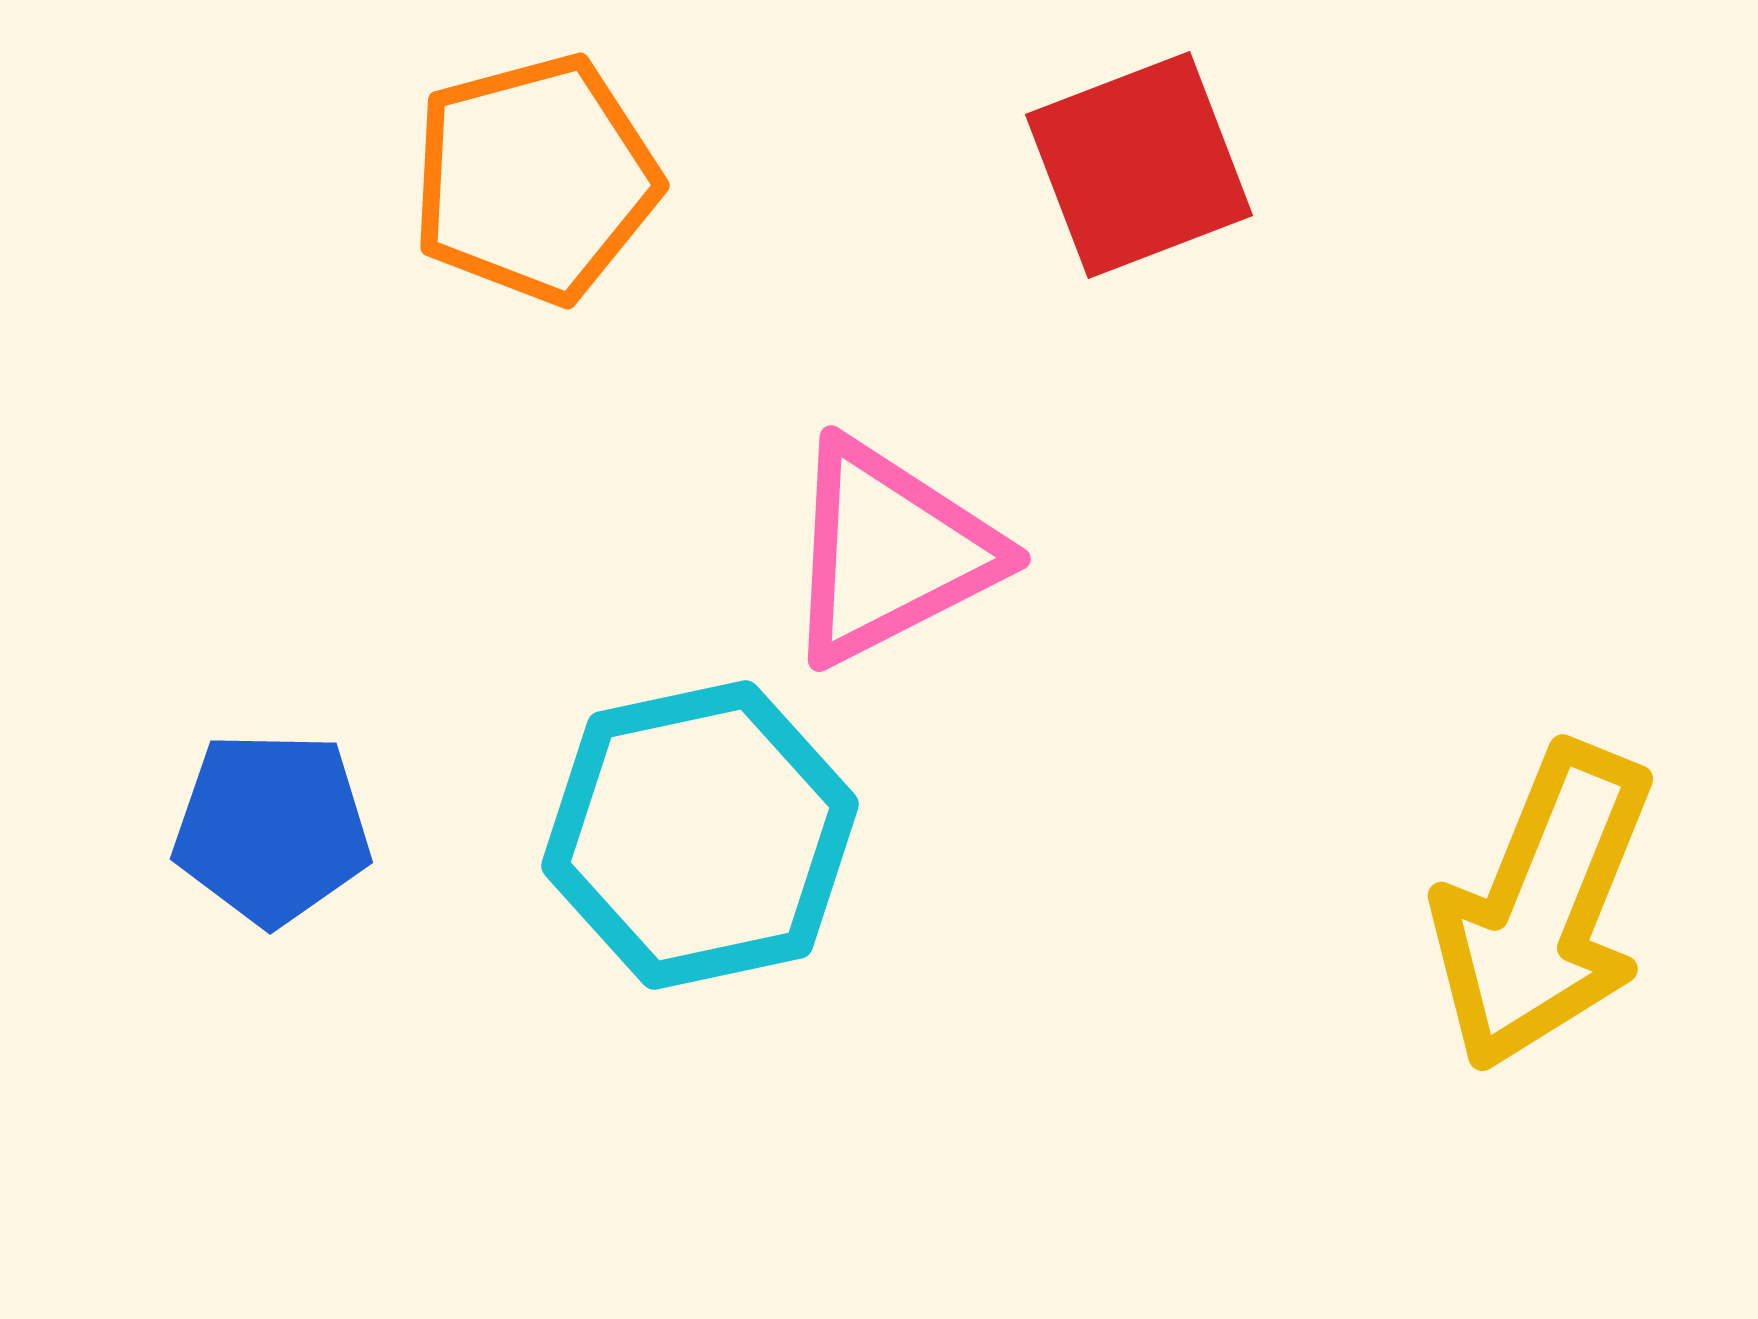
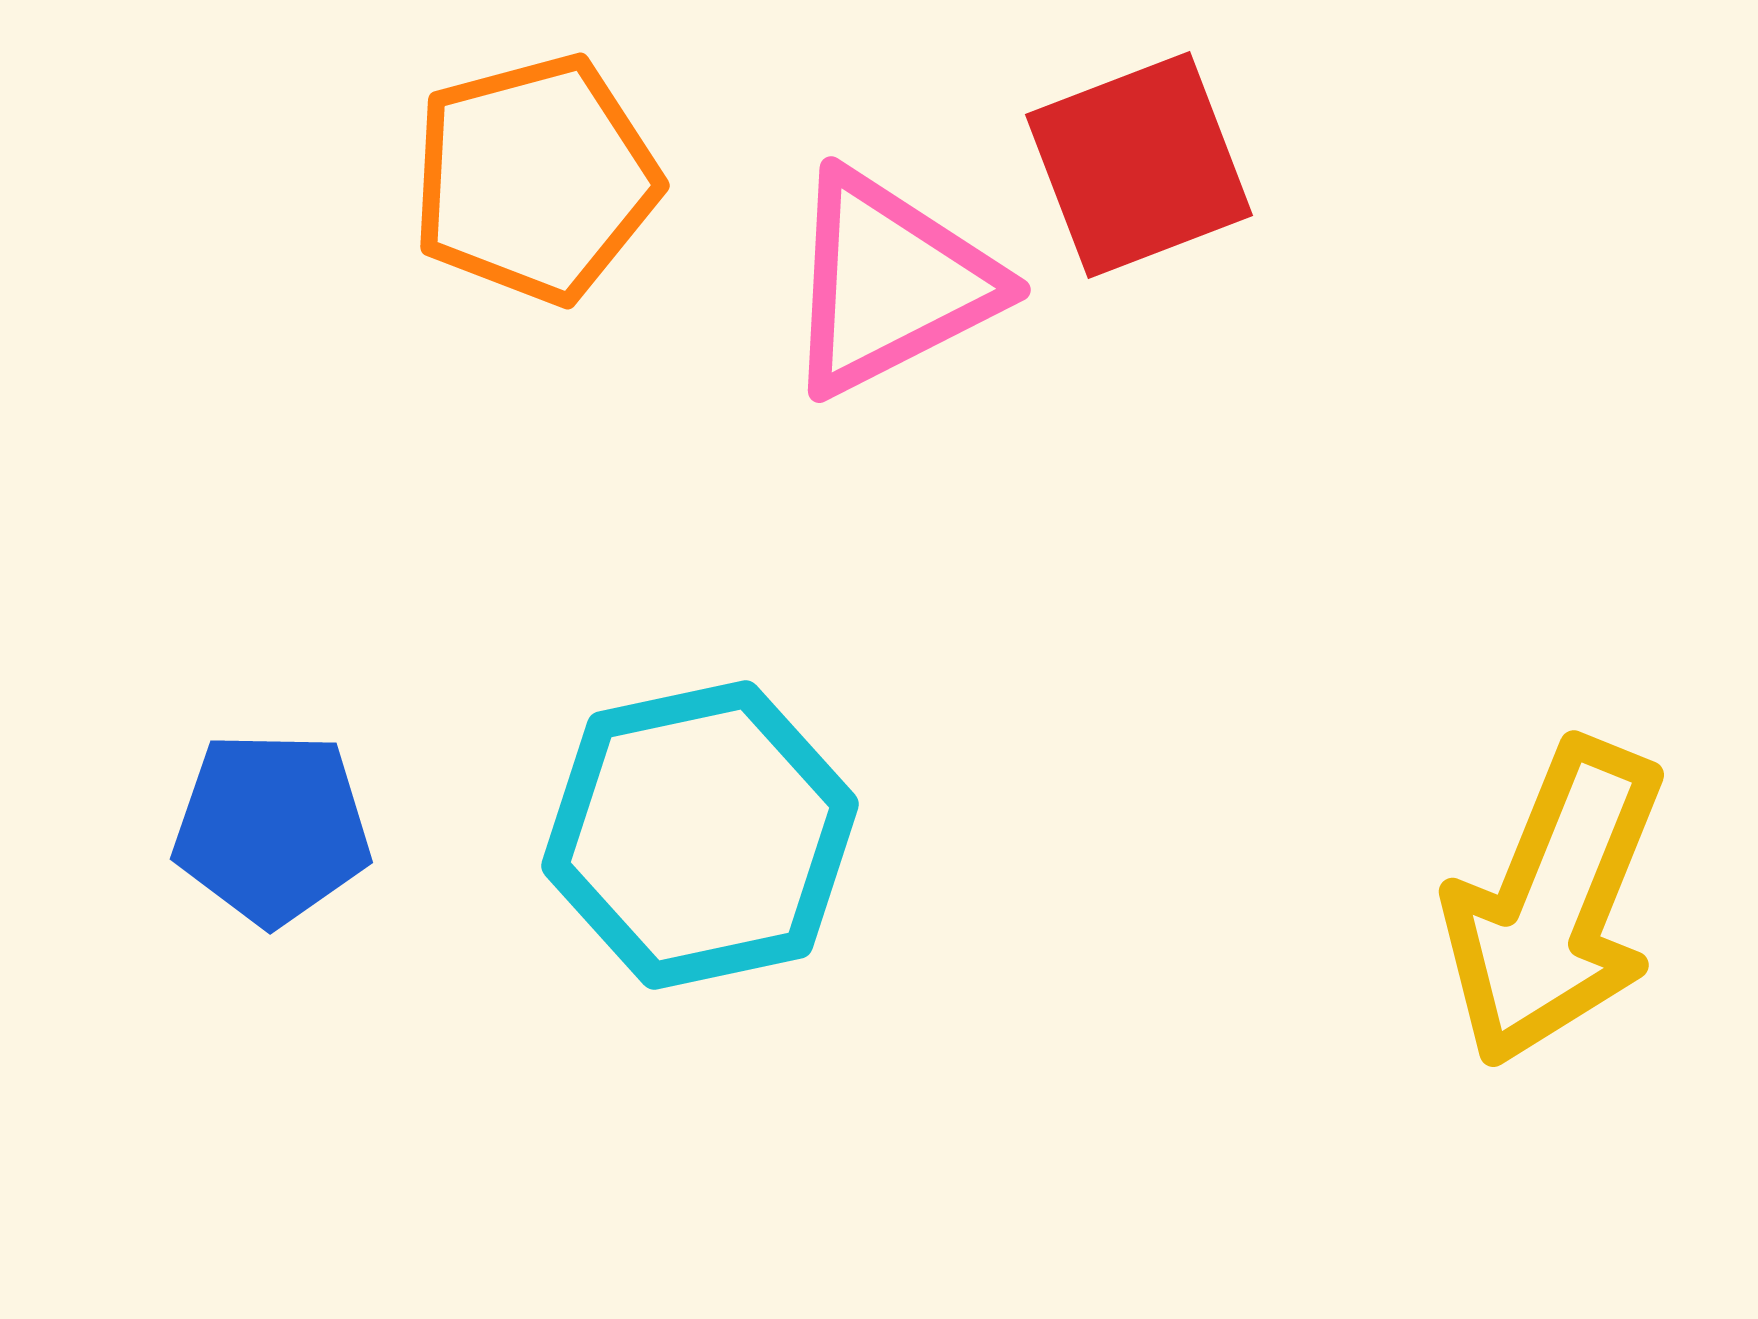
pink triangle: moved 269 px up
yellow arrow: moved 11 px right, 4 px up
